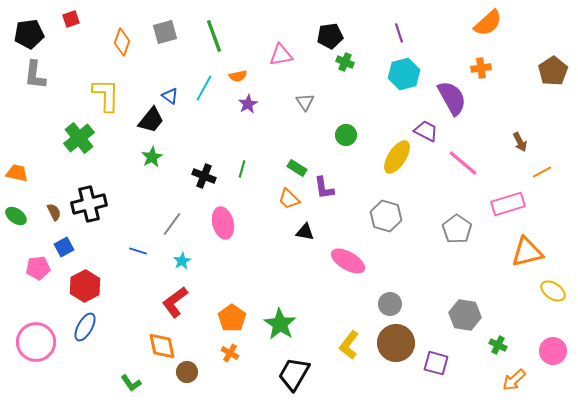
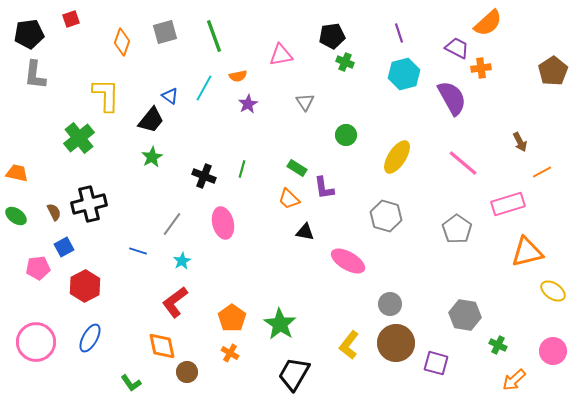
black pentagon at (330, 36): moved 2 px right
purple trapezoid at (426, 131): moved 31 px right, 83 px up
blue ellipse at (85, 327): moved 5 px right, 11 px down
